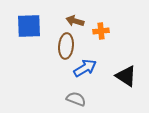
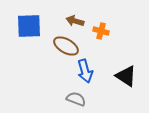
orange cross: rotated 21 degrees clockwise
brown ellipse: rotated 65 degrees counterclockwise
blue arrow: moved 3 px down; rotated 105 degrees clockwise
